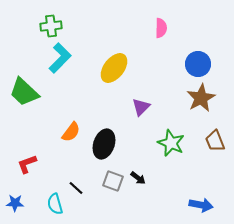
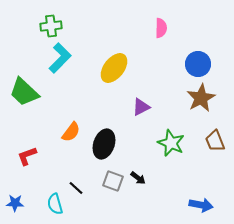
purple triangle: rotated 18 degrees clockwise
red L-shape: moved 8 px up
